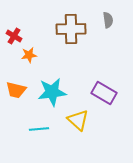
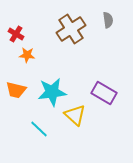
brown cross: rotated 32 degrees counterclockwise
red cross: moved 2 px right, 2 px up
orange star: moved 2 px left; rotated 14 degrees clockwise
yellow triangle: moved 3 px left, 5 px up
cyan line: rotated 48 degrees clockwise
